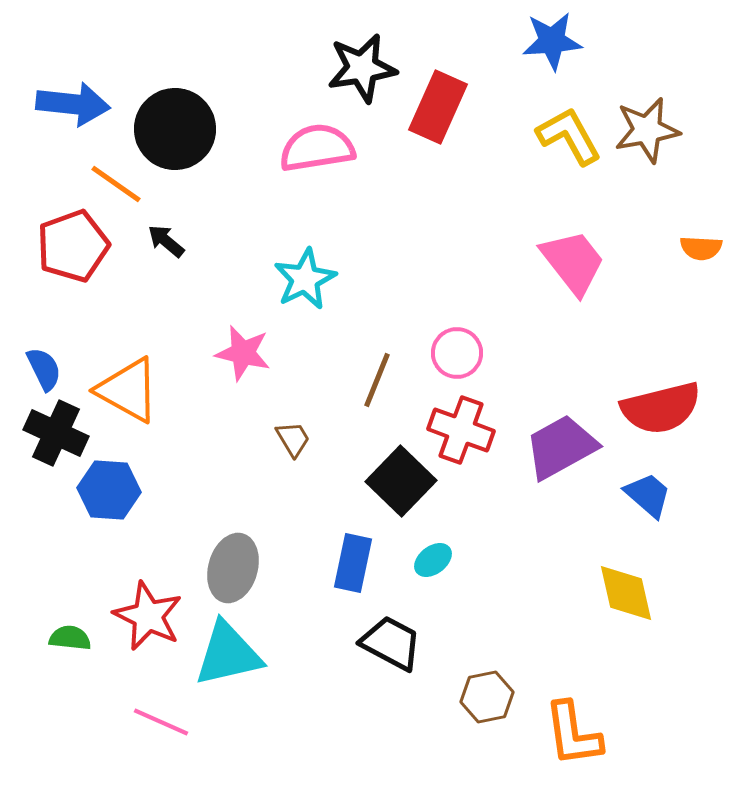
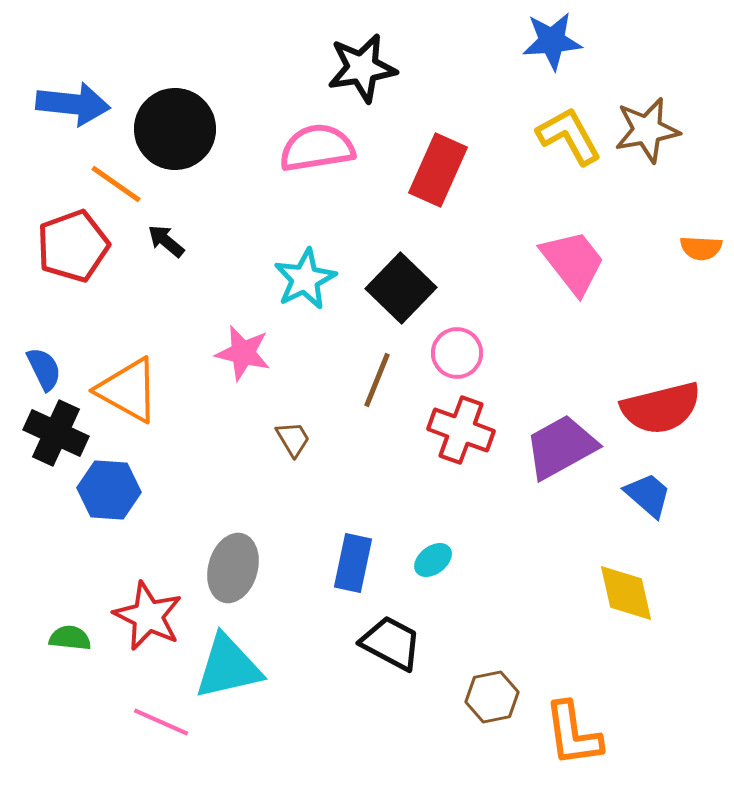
red rectangle: moved 63 px down
black square: moved 193 px up
cyan triangle: moved 13 px down
brown hexagon: moved 5 px right
